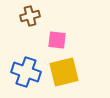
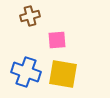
pink square: rotated 12 degrees counterclockwise
yellow square: moved 1 px left, 2 px down; rotated 24 degrees clockwise
